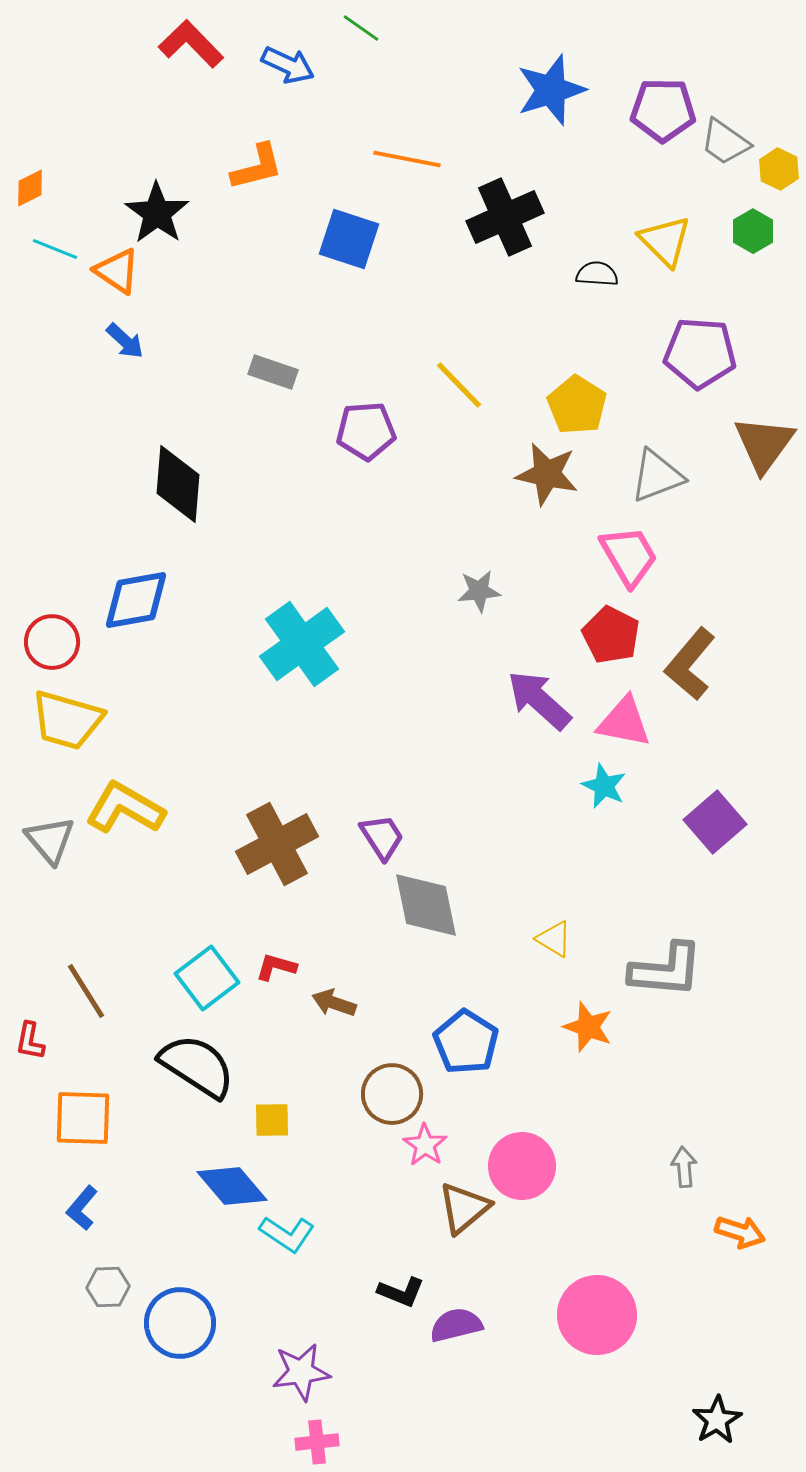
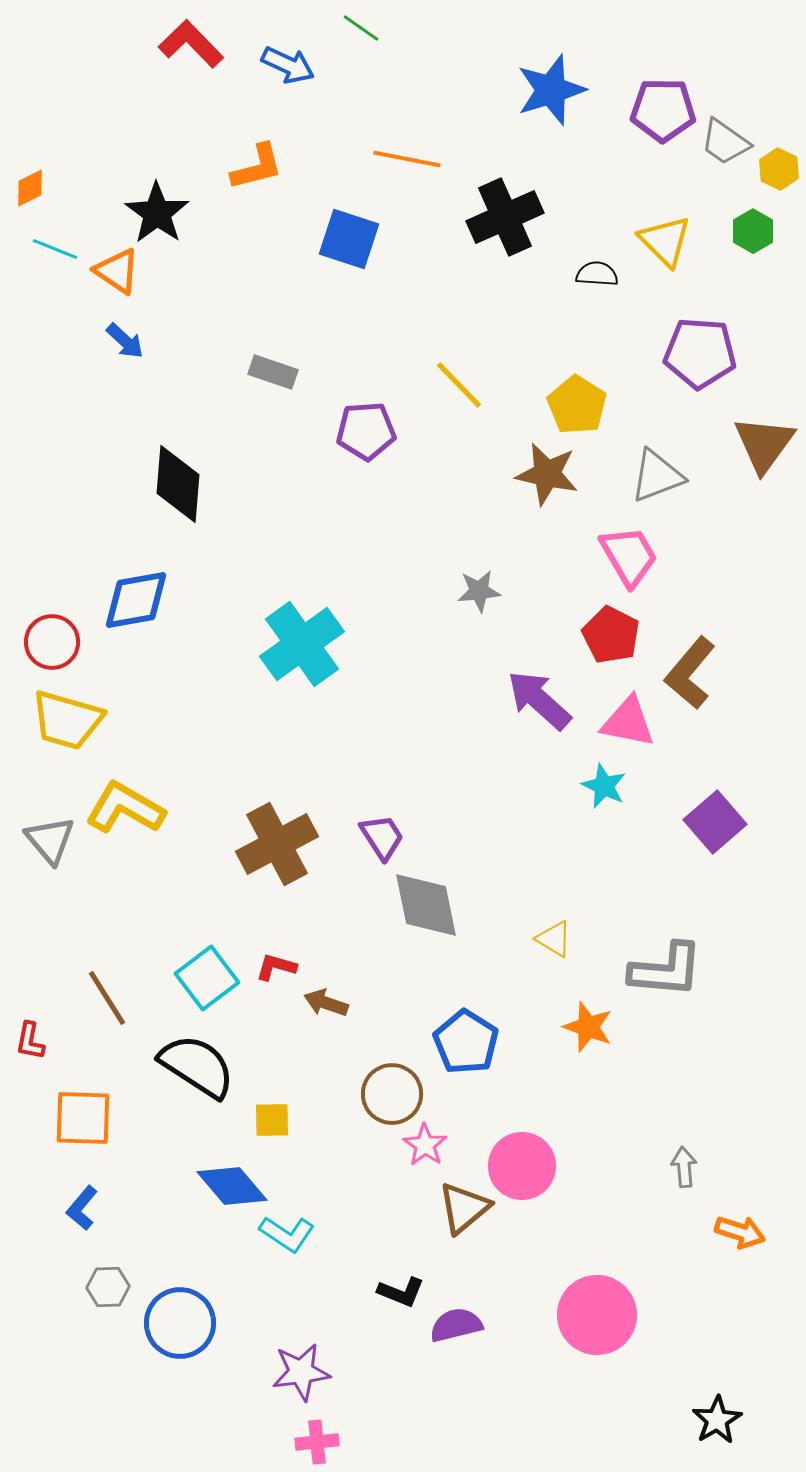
brown L-shape at (690, 664): moved 9 px down
pink triangle at (624, 722): moved 4 px right
brown line at (86, 991): moved 21 px right, 7 px down
brown arrow at (334, 1003): moved 8 px left
